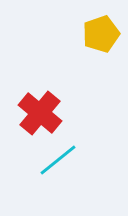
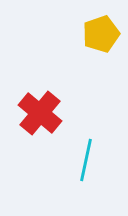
cyan line: moved 28 px right; rotated 39 degrees counterclockwise
